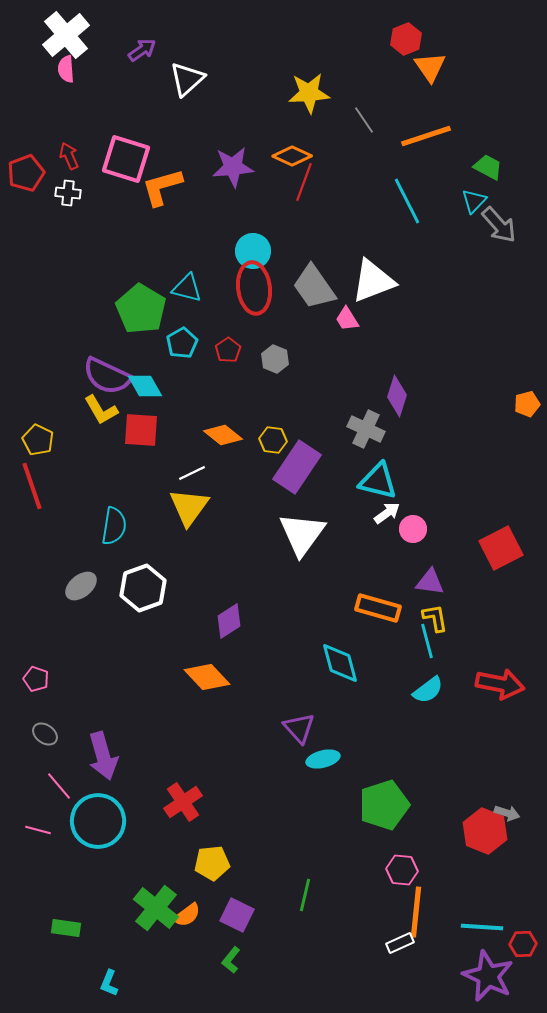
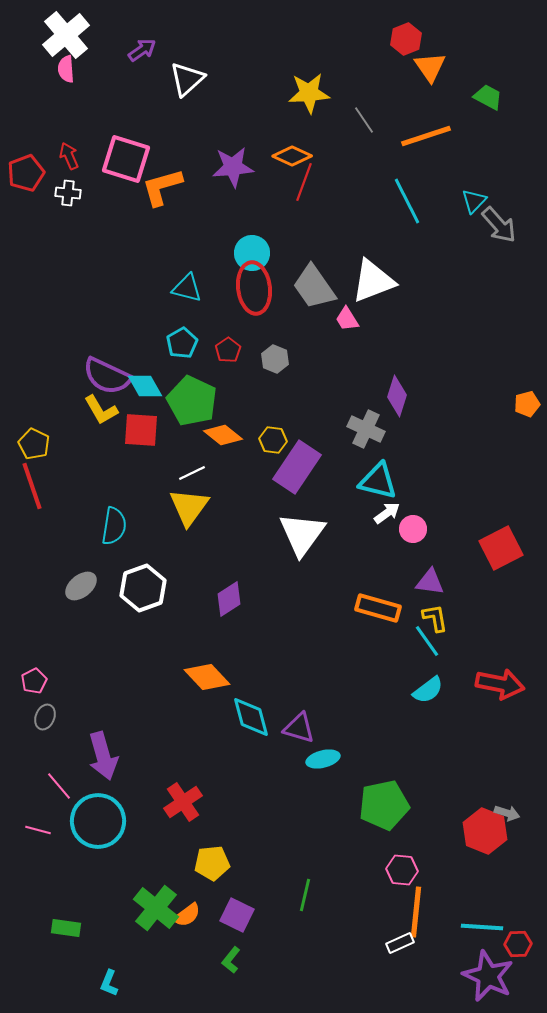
green trapezoid at (488, 167): moved 70 px up
cyan circle at (253, 251): moved 1 px left, 2 px down
green pentagon at (141, 309): moved 51 px right, 92 px down; rotated 6 degrees counterclockwise
yellow pentagon at (38, 440): moved 4 px left, 4 px down
purple diamond at (229, 621): moved 22 px up
cyan line at (427, 641): rotated 20 degrees counterclockwise
cyan diamond at (340, 663): moved 89 px left, 54 px down
pink pentagon at (36, 679): moved 2 px left, 2 px down; rotated 25 degrees clockwise
purple triangle at (299, 728): rotated 32 degrees counterclockwise
gray ellipse at (45, 734): moved 17 px up; rotated 75 degrees clockwise
green pentagon at (384, 805): rotated 6 degrees clockwise
red hexagon at (523, 944): moved 5 px left
